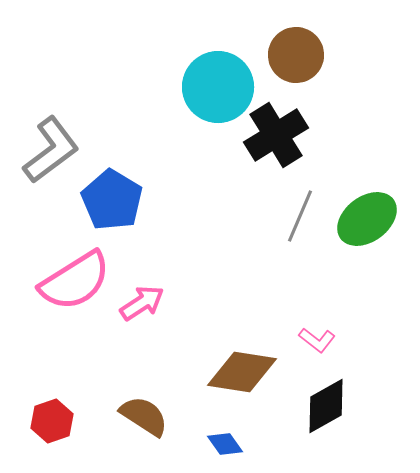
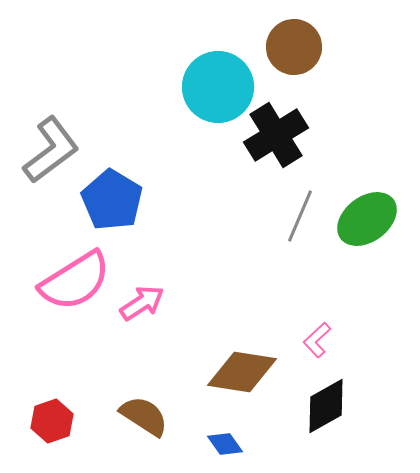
brown circle: moved 2 px left, 8 px up
pink L-shape: rotated 99 degrees clockwise
